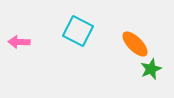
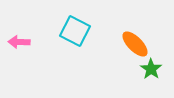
cyan square: moved 3 px left
green star: rotated 15 degrees counterclockwise
